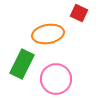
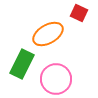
orange ellipse: rotated 20 degrees counterclockwise
